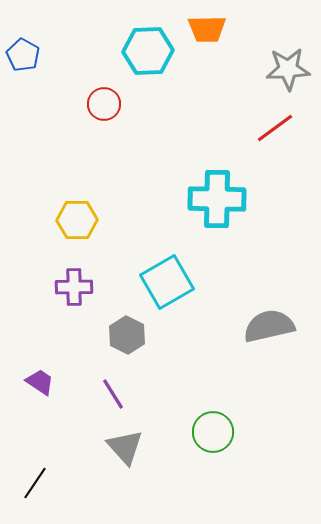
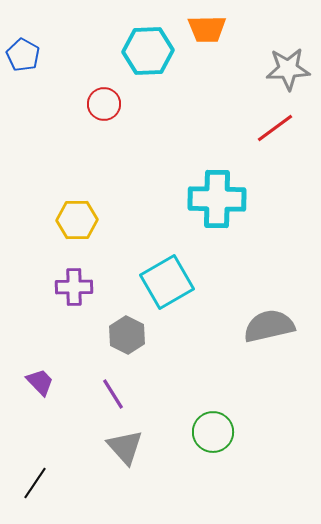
purple trapezoid: rotated 12 degrees clockwise
